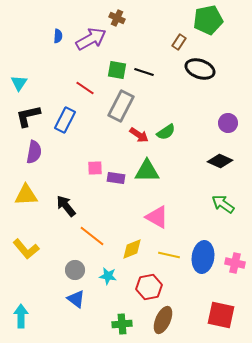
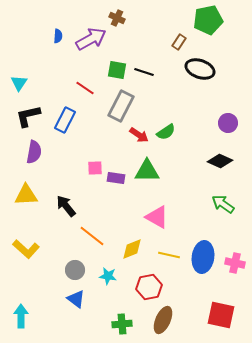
yellow L-shape: rotated 8 degrees counterclockwise
